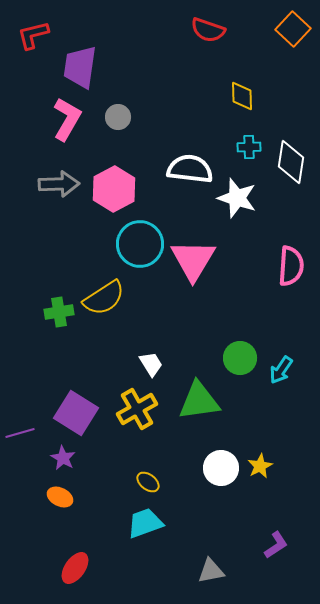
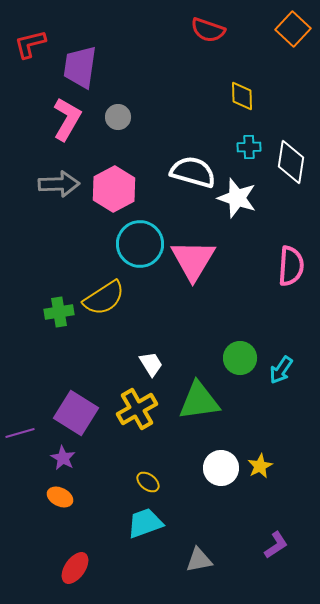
red L-shape: moved 3 px left, 9 px down
white semicircle: moved 3 px right, 3 px down; rotated 9 degrees clockwise
gray triangle: moved 12 px left, 11 px up
